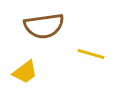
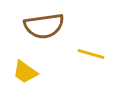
yellow trapezoid: rotated 72 degrees clockwise
